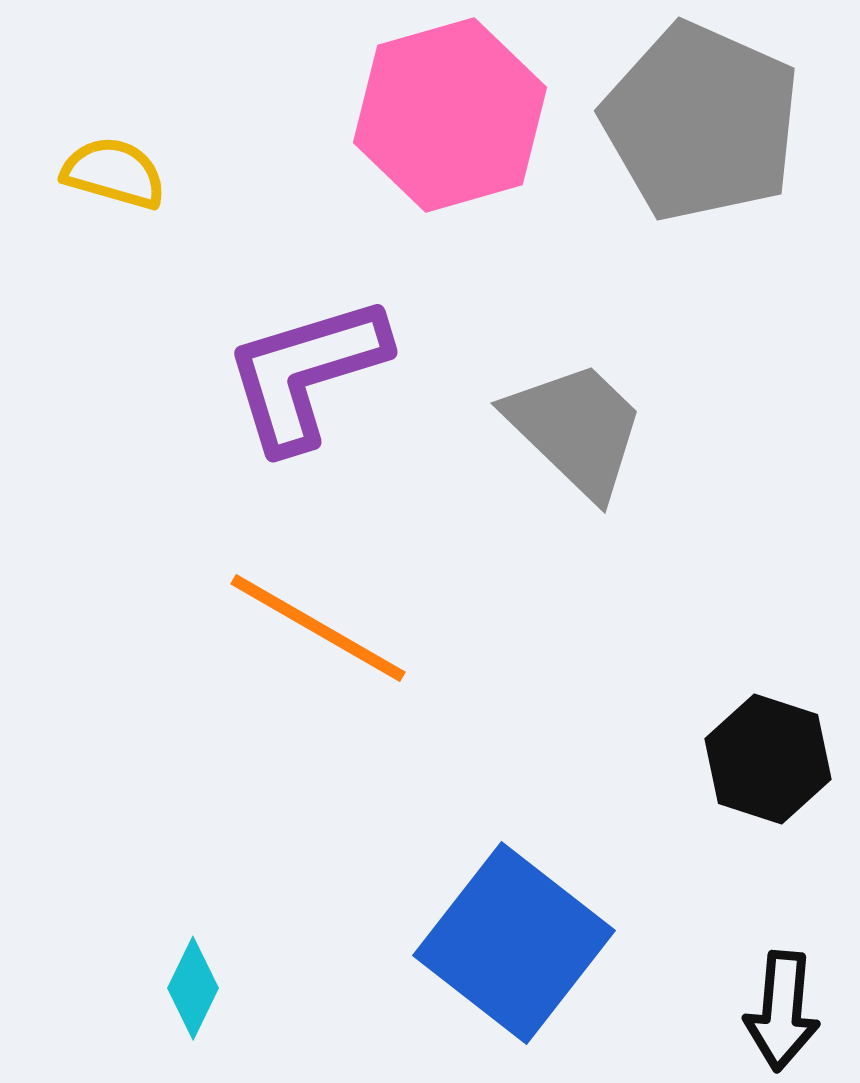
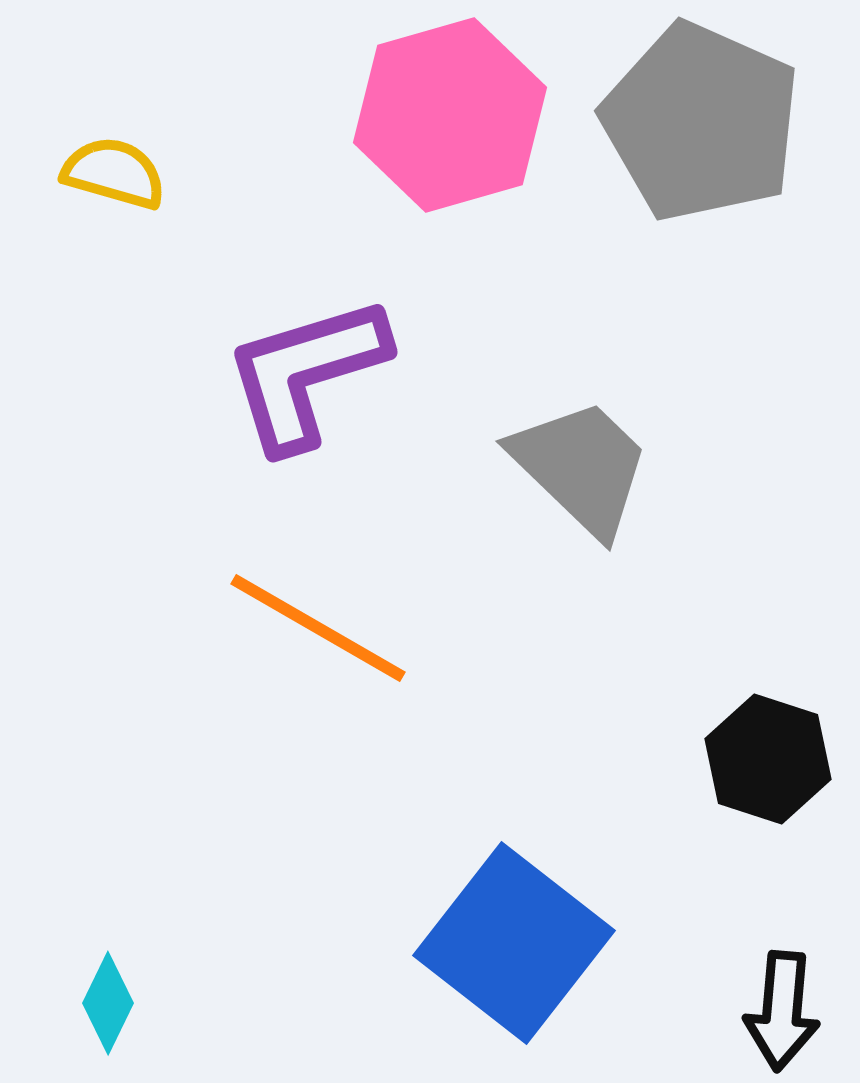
gray trapezoid: moved 5 px right, 38 px down
cyan diamond: moved 85 px left, 15 px down
